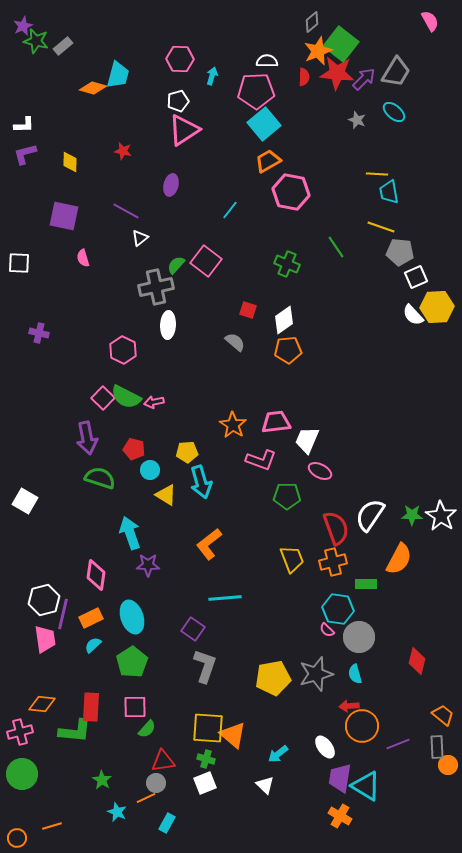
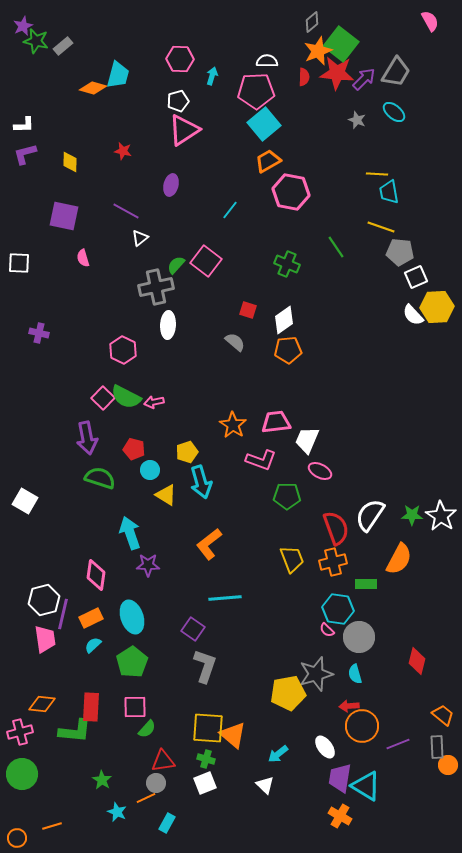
yellow pentagon at (187, 452): rotated 15 degrees counterclockwise
yellow pentagon at (273, 678): moved 15 px right, 15 px down
